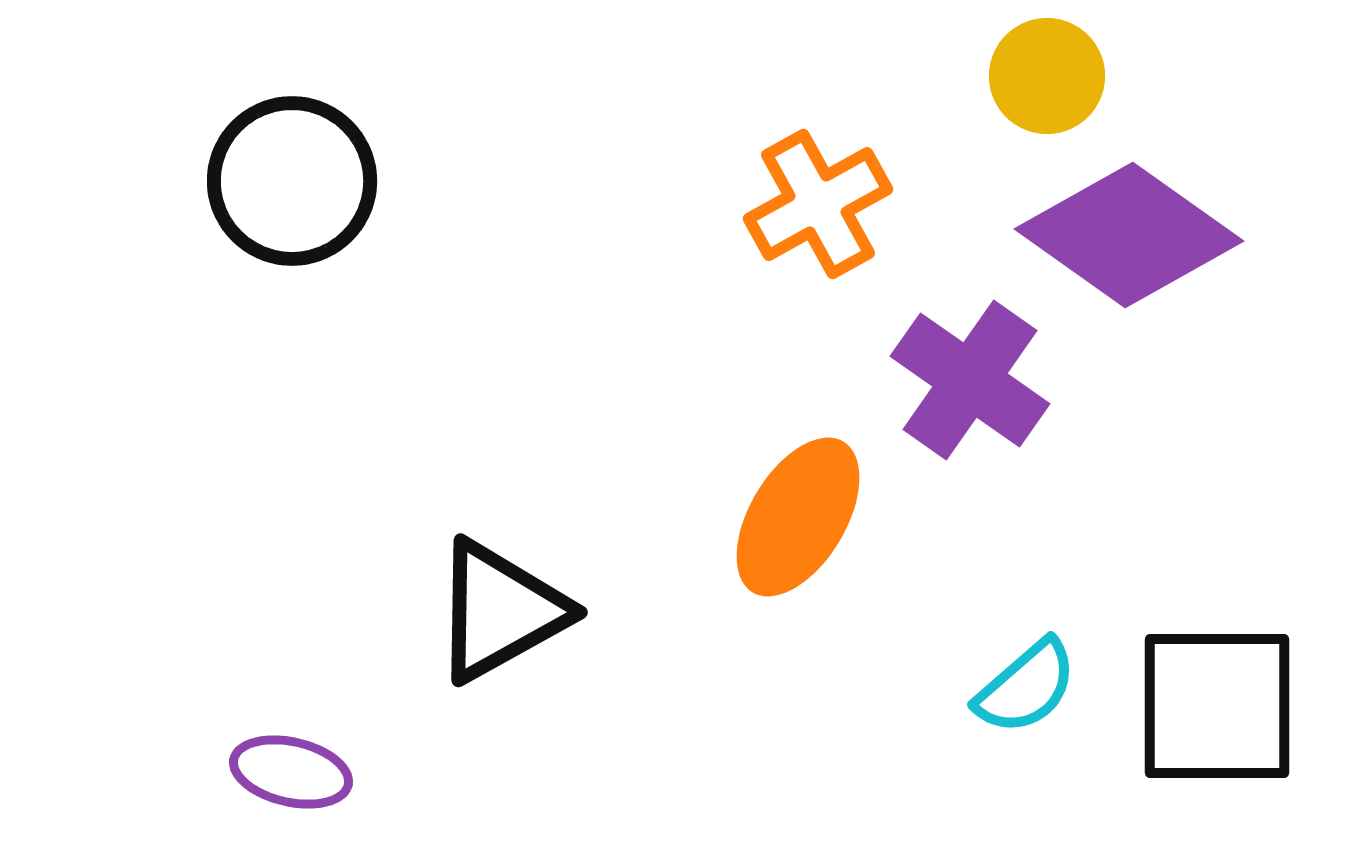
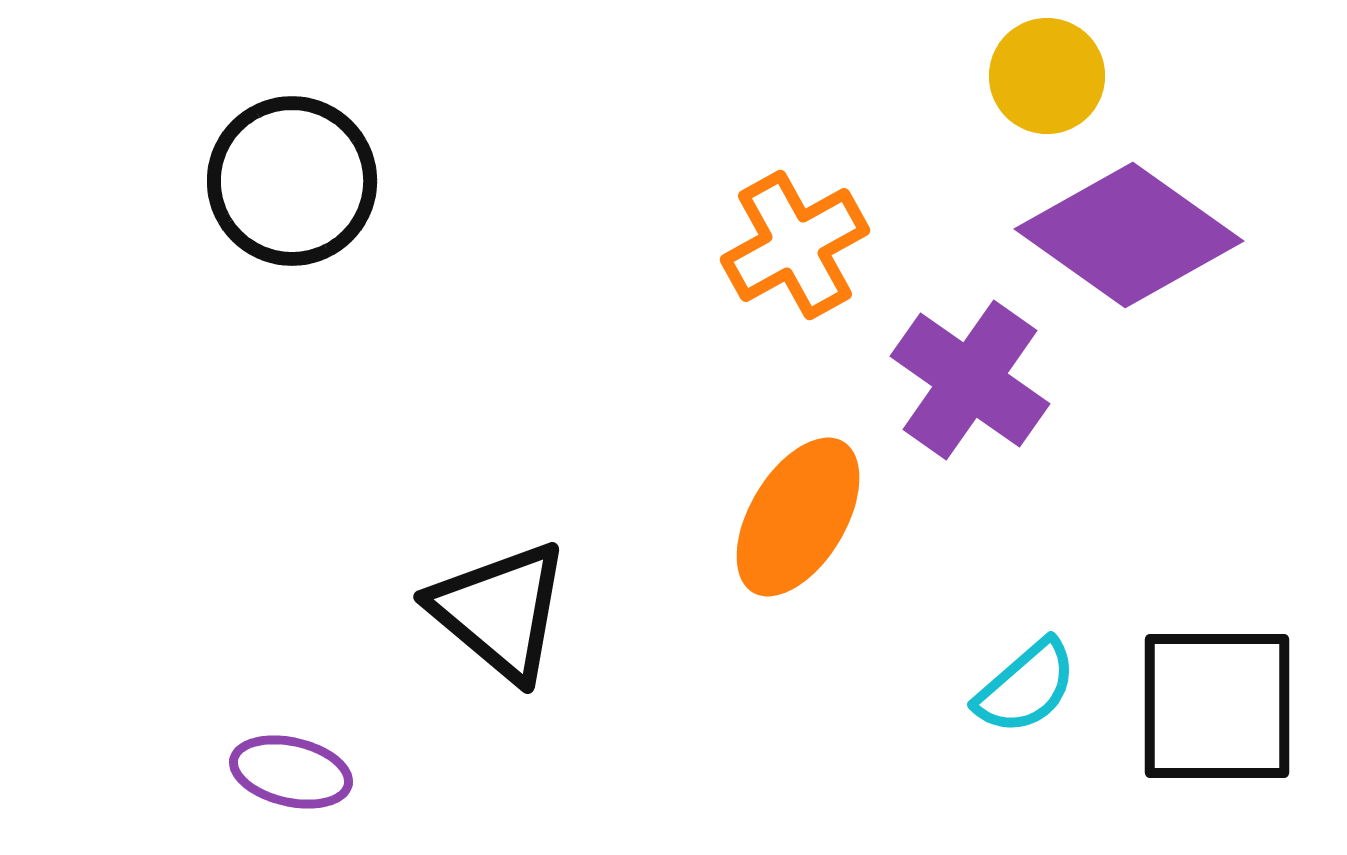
orange cross: moved 23 px left, 41 px down
black triangle: rotated 51 degrees counterclockwise
